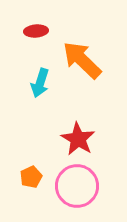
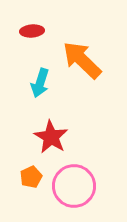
red ellipse: moved 4 px left
red star: moved 27 px left, 2 px up
pink circle: moved 3 px left
